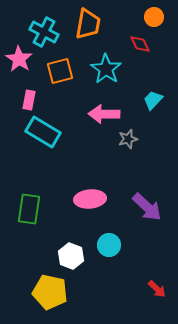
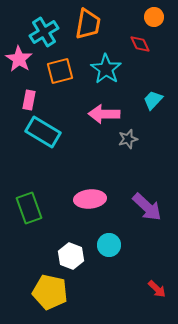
cyan cross: rotated 32 degrees clockwise
green rectangle: moved 1 px up; rotated 28 degrees counterclockwise
